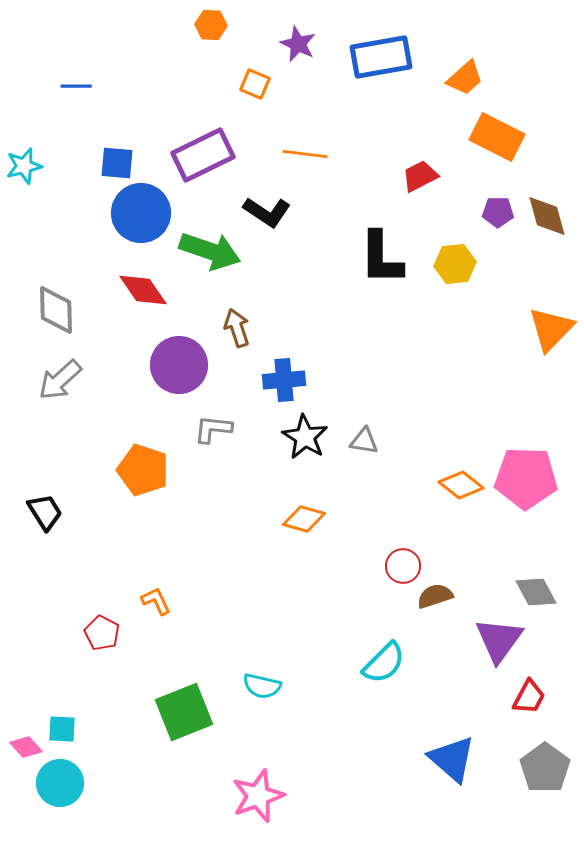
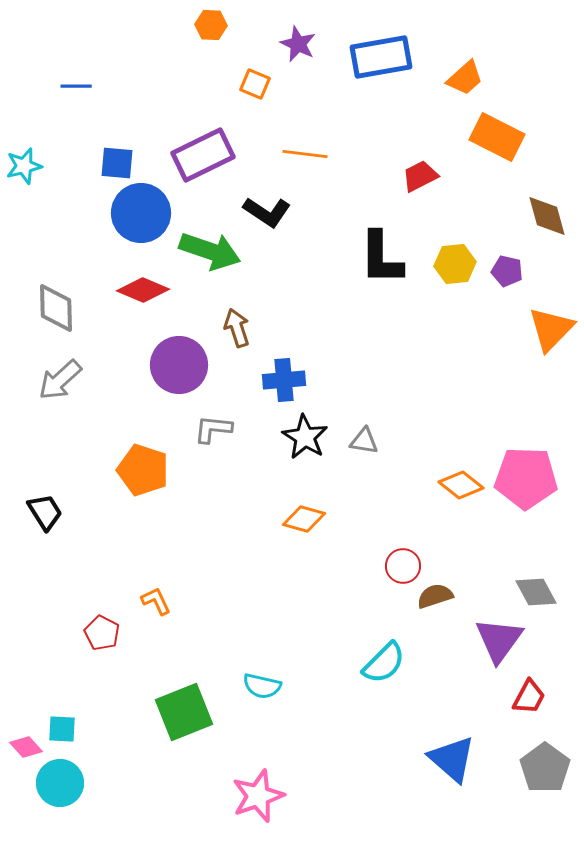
purple pentagon at (498, 212): moved 9 px right, 59 px down; rotated 12 degrees clockwise
red diamond at (143, 290): rotated 33 degrees counterclockwise
gray diamond at (56, 310): moved 2 px up
